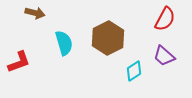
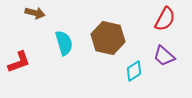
brown hexagon: rotated 20 degrees counterclockwise
